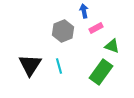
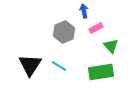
gray hexagon: moved 1 px right, 1 px down
green triangle: moved 1 px left; rotated 28 degrees clockwise
cyan line: rotated 42 degrees counterclockwise
green rectangle: rotated 45 degrees clockwise
